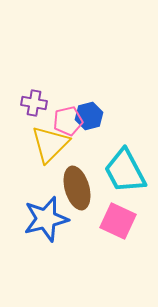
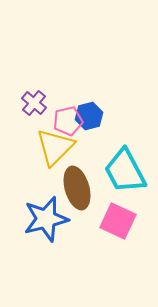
purple cross: rotated 30 degrees clockwise
yellow triangle: moved 5 px right, 3 px down
